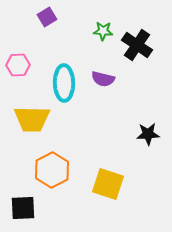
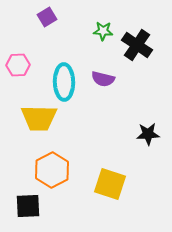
cyan ellipse: moved 1 px up
yellow trapezoid: moved 7 px right, 1 px up
yellow square: moved 2 px right
black square: moved 5 px right, 2 px up
